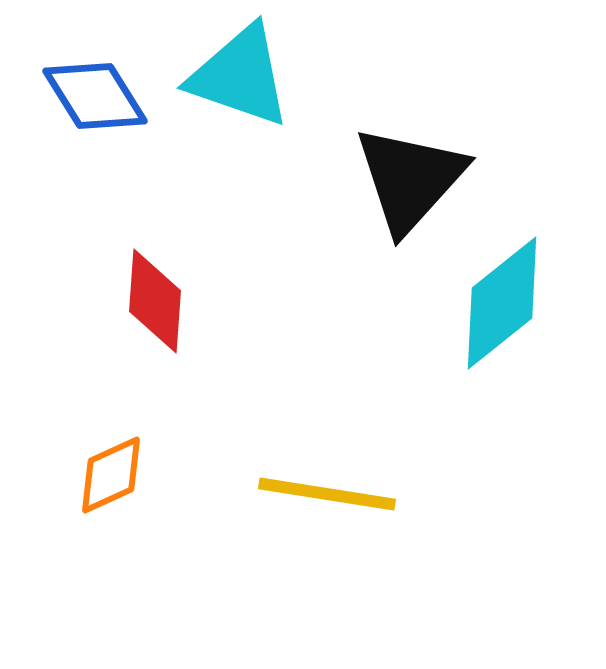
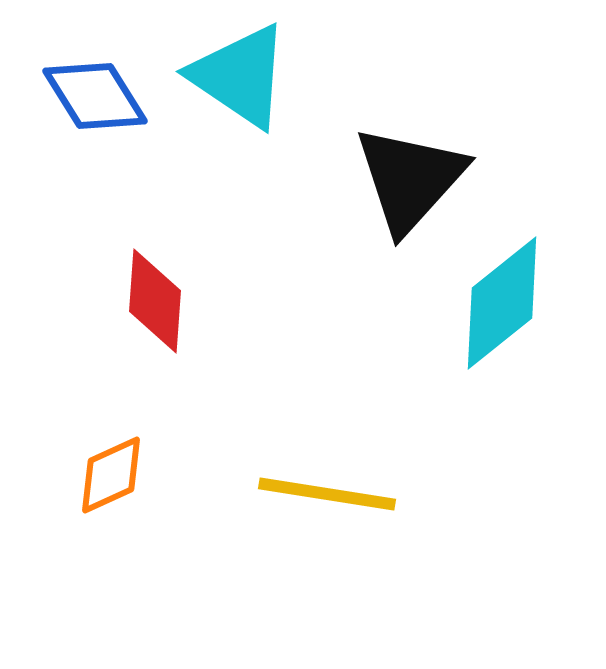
cyan triangle: rotated 15 degrees clockwise
